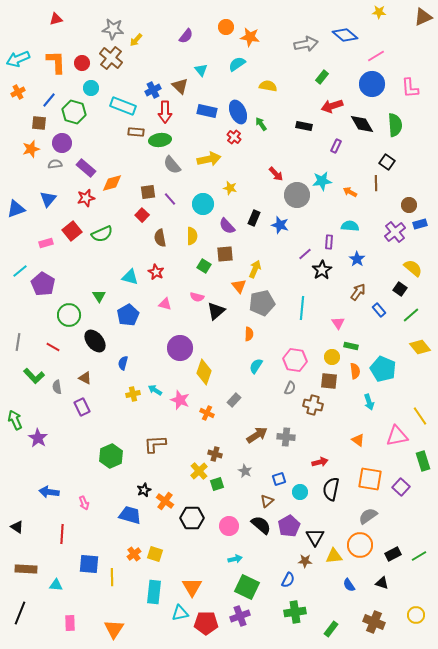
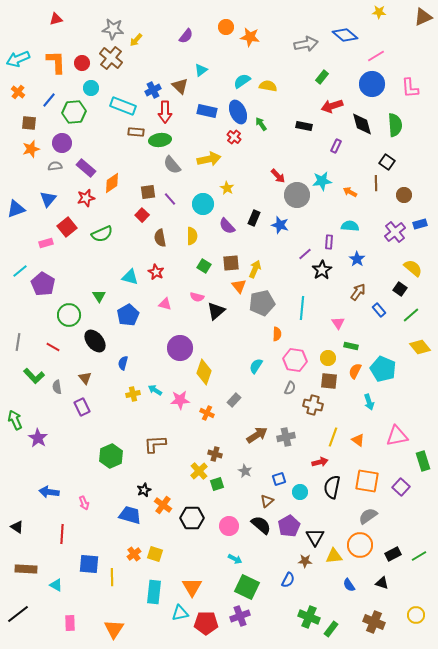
cyan semicircle at (237, 64): moved 5 px right, 17 px down
cyan triangle at (201, 70): rotated 32 degrees clockwise
orange cross at (18, 92): rotated 24 degrees counterclockwise
green hexagon at (74, 112): rotated 20 degrees counterclockwise
brown square at (39, 123): moved 10 px left
black diamond at (362, 124): rotated 15 degrees clockwise
gray semicircle at (55, 164): moved 2 px down
red arrow at (276, 174): moved 2 px right, 2 px down
orange diamond at (112, 183): rotated 20 degrees counterclockwise
yellow star at (230, 188): moved 3 px left; rotated 16 degrees clockwise
brown circle at (409, 205): moved 5 px left, 10 px up
red square at (72, 231): moved 5 px left, 4 px up
brown square at (225, 254): moved 6 px right, 9 px down
orange semicircle at (249, 334): moved 28 px right
yellow circle at (332, 357): moved 4 px left, 1 px down
orange semicircle at (355, 371): rotated 147 degrees counterclockwise
brown triangle at (85, 378): rotated 24 degrees clockwise
pink star at (180, 400): rotated 24 degrees counterclockwise
yellow line at (420, 416): moved 87 px left, 21 px down; rotated 54 degrees clockwise
gray cross at (286, 437): rotated 18 degrees counterclockwise
orange square at (370, 479): moved 3 px left, 2 px down
black semicircle at (331, 489): moved 1 px right, 2 px up
orange cross at (165, 501): moved 2 px left, 4 px down
cyan arrow at (235, 559): rotated 40 degrees clockwise
cyan triangle at (56, 585): rotated 24 degrees clockwise
green cross at (295, 612): moved 14 px right, 5 px down; rotated 30 degrees clockwise
black line at (20, 613): moved 2 px left, 1 px down; rotated 30 degrees clockwise
